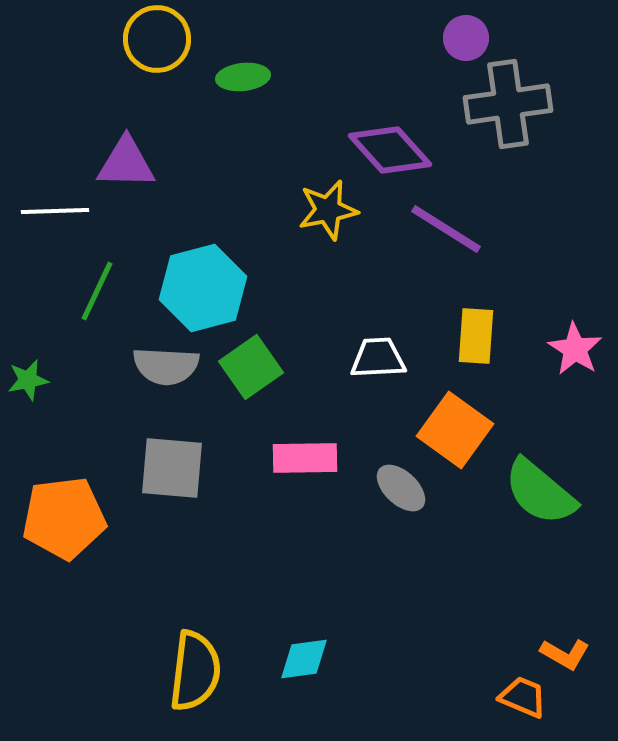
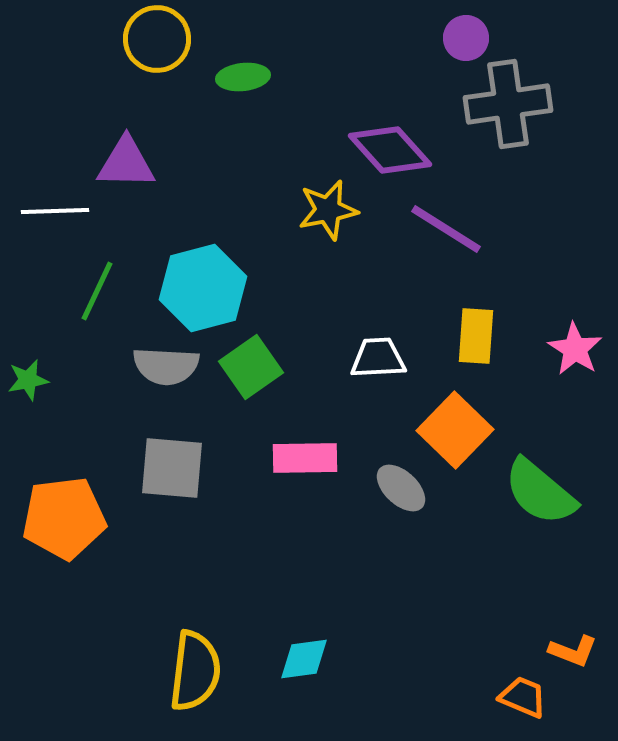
orange square: rotated 8 degrees clockwise
orange L-shape: moved 8 px right, 3 px up; rotated 9 degrees counterclockwise
